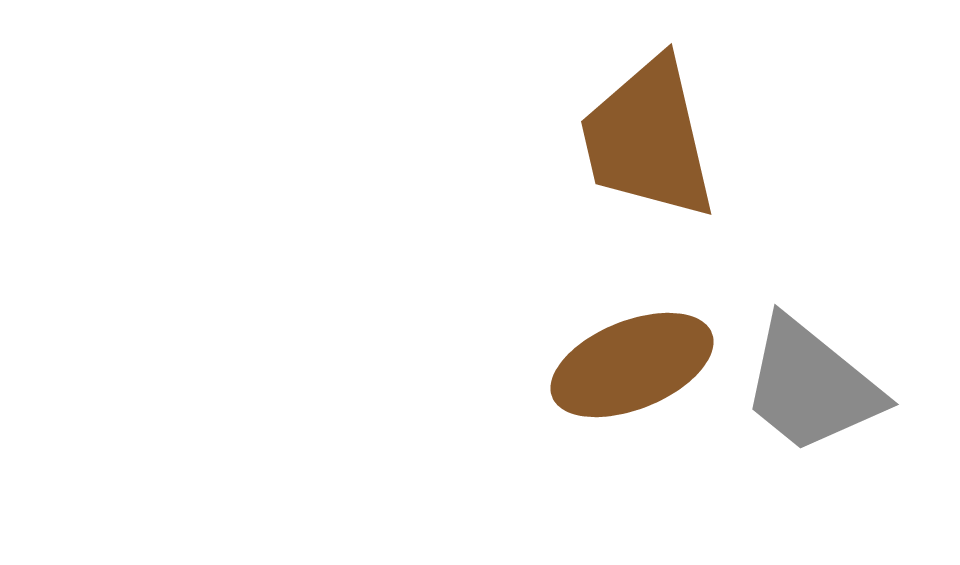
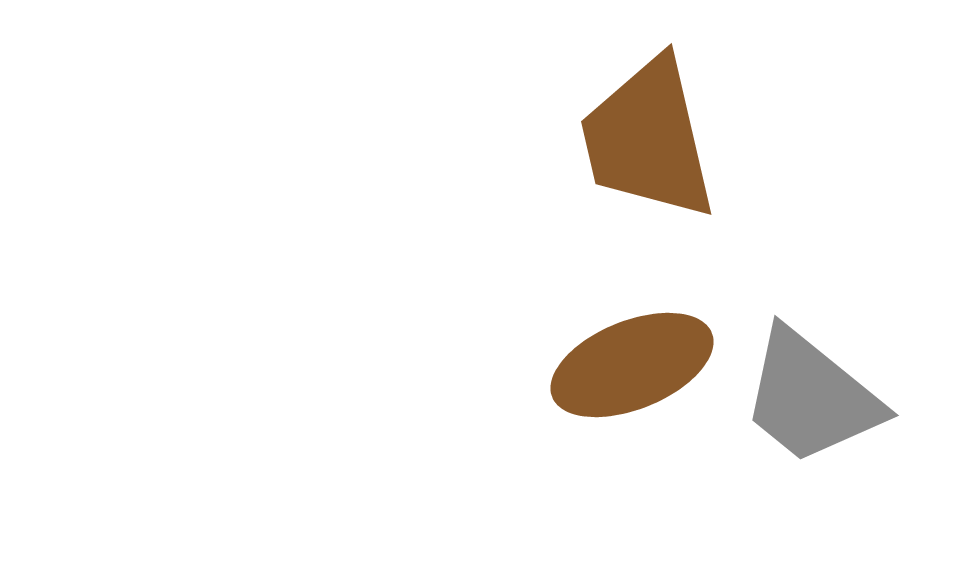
gray trapezoid: moved 11 px down
